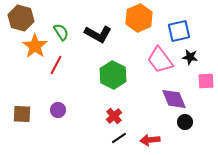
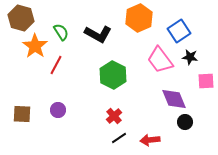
blue square: rotated 20 degrees counterclockwise
